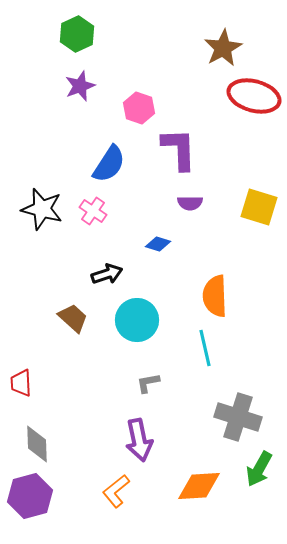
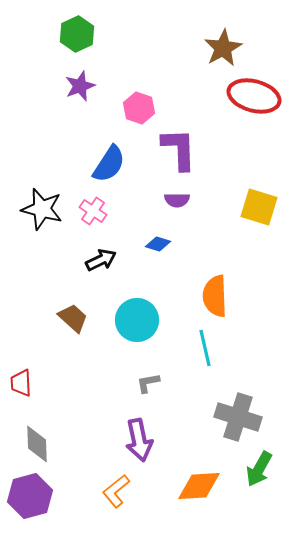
purple semicircle: moved 13 px left, 3 px up
black arrow: moved 6 px left, 14 px up; rotated 8 degrees counterclockwise
